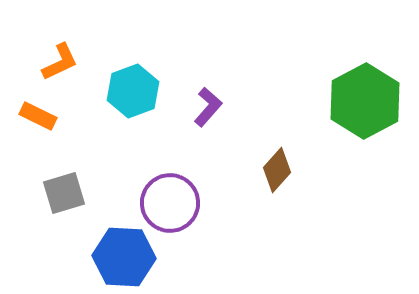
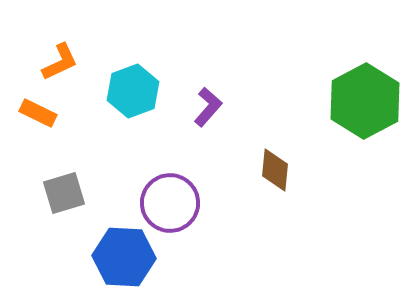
orange rectangle: moved 3 px up
brown diamond: moved 2 px left; rotated 36 degrees counterclockwise
